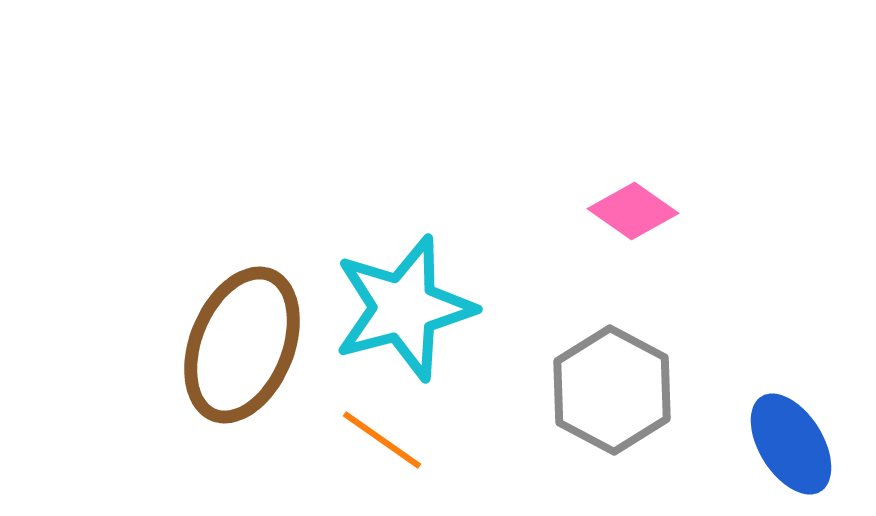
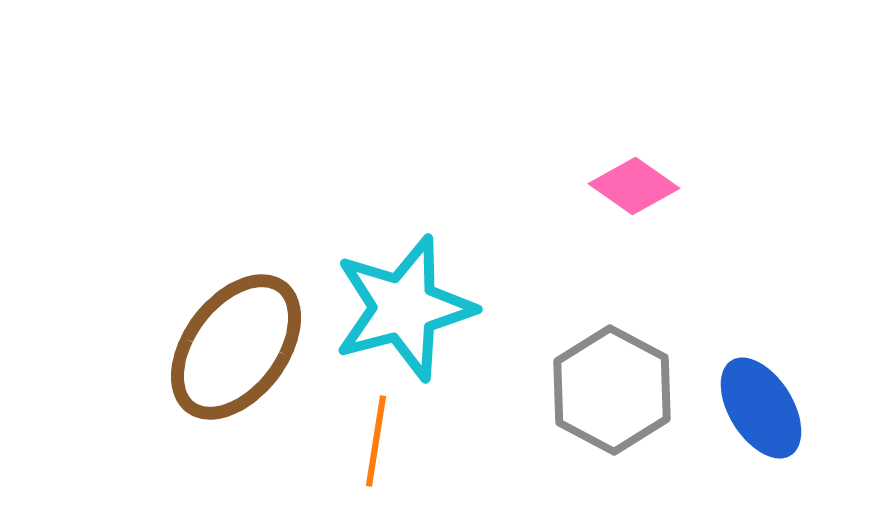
pink diamond: moved 1 px right, 25 px up
brown ellipse: moved 6 px left, 2 px down; rotated 15 degrees clockwise
orange line: moved 6 px left, 1 px down; rotated 64 degrees clockwise
blue ellipse: moved 30 px left, 36 px up
